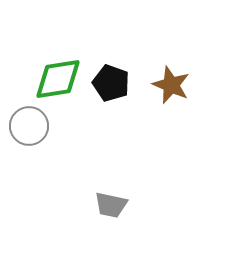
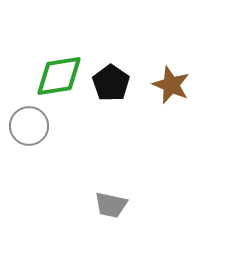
green diamond: moved 1 px right, 3 px up
black pentagon: rotated 15 degrees clockwise
